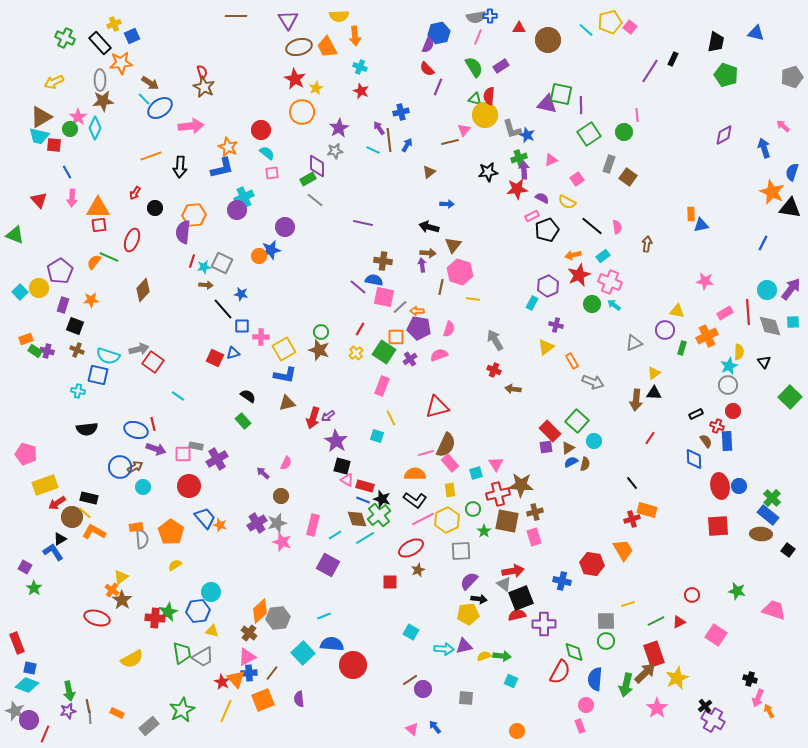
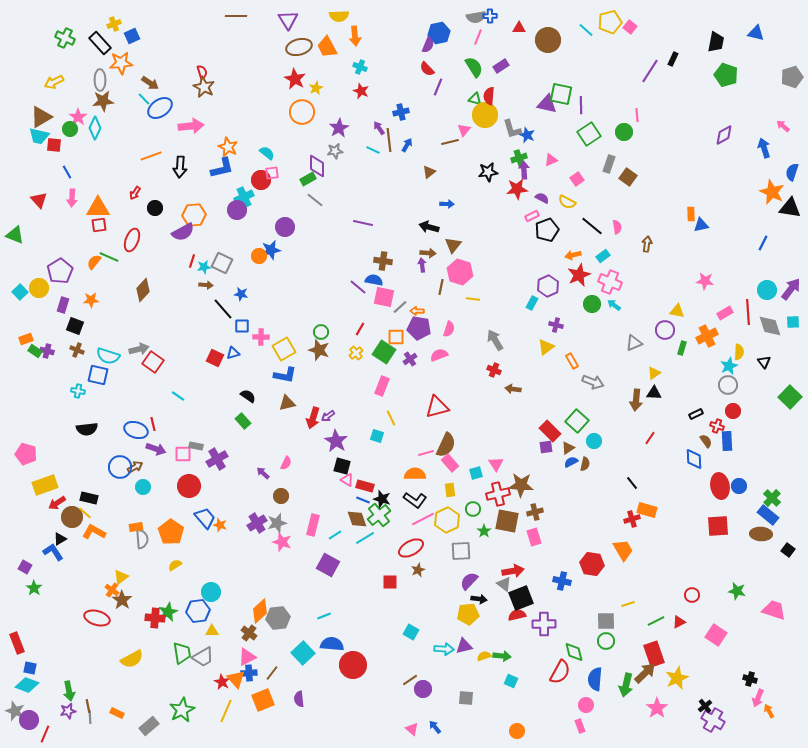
red circle at (261, 130): moved 50 px down
purple semicircle at (183, 232): rotated 125 degrees counterclockwise
yellow triangle at (212, 631): rotated 16 degrees counterclockwise
